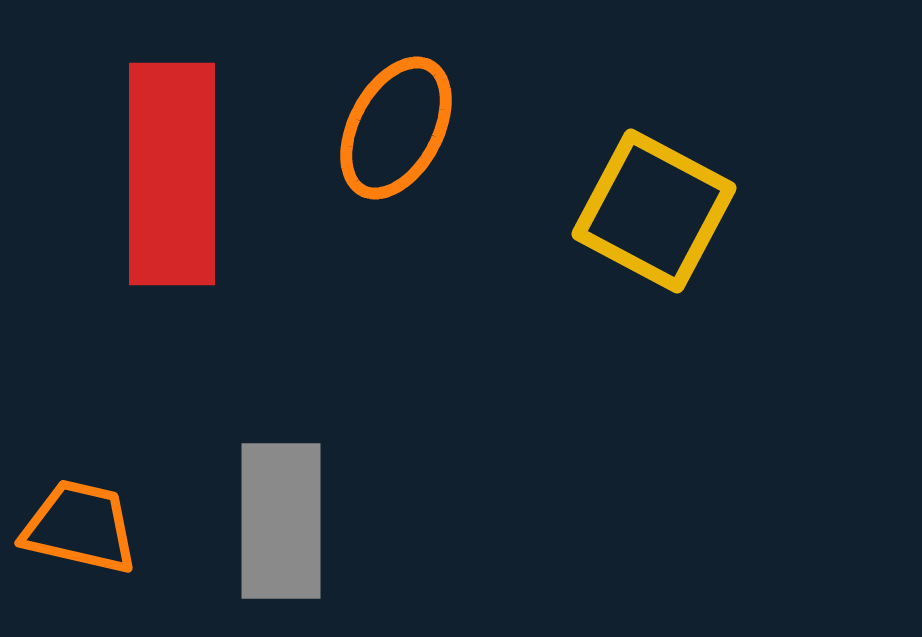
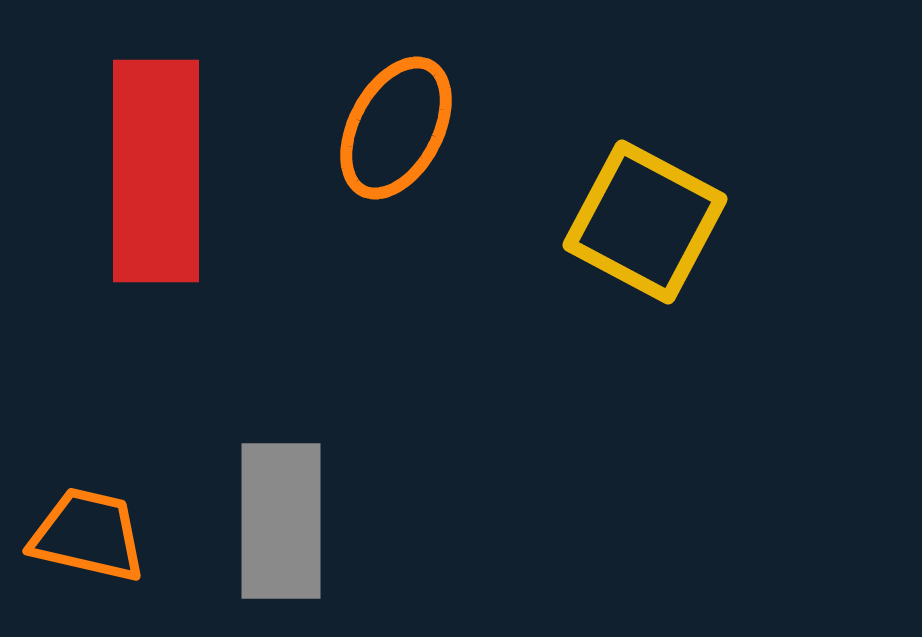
red rectangle: moved 16 px left, 3 px up
yellow square: moved 9 px left, 11 px down
orange trapezoid: moved 8 px right, 8 px down
